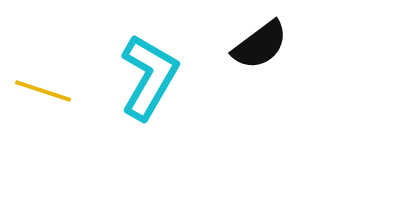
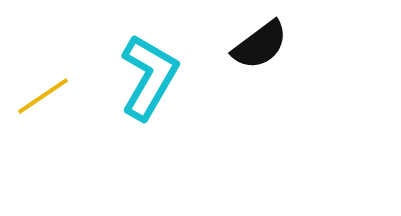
yellow line: moved 5 px down; rotated 52 degrees counterclockwise
